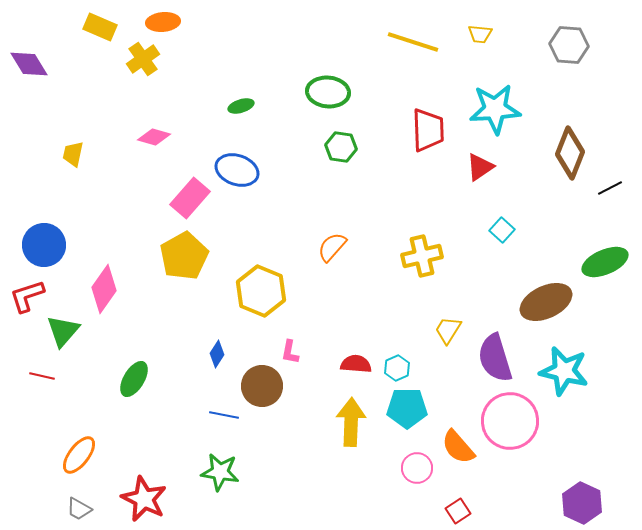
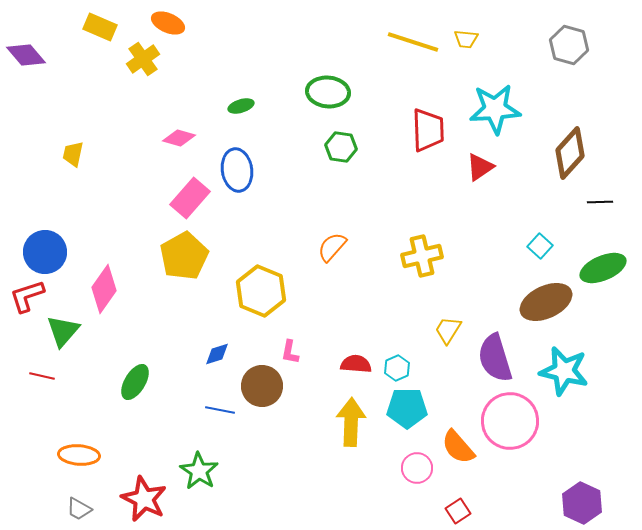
orange ellipse at (163, 22): moved 5 px right, 1 px down; rotated 28 degrees clockwise
yellow trapezoid at (480, 34): moved 14 px left, 5 px down
gray hexagon at (569, 45): rotated 12 degrees clockwise
purple diamond at (29, 64): moved 3 px left, 9 px up; rotated 9 degrees counterclockwise
pink diamond at (154, 137): moved 25 px right, 1 px down
brown diamond at (570, 153): rotated 21 degrees clockwise
blue ellipse at (237, 170): rotated 63 degrees clockwise
black line at (610, 188): moved 10 px left, 14 px down; rotated 25 degrees clockwise
cyan square at (502, 230): moved 38 px right, 16 px down
blue circle at (44, 245): moved 1 px right, 7 px down
green ellipse at (605, 262): moved 2 px left, 6 px down
blue diamond at (217, 354): rotated 40 degrees clockwise
green ellipse at (134, 379): moved 1 px right, 3 px down
blue line at (224, 415): moved 4 px left, 5 px up
orange ellipse at (79, 455): rotated 57 degrees clockwise
green star at (220, 472): moved 21 px left, 1 px up; rotated 24 degrees clockwise
